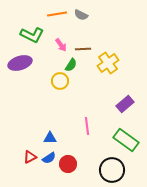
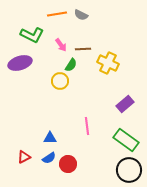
yellow cross: rotated 30 degrees counterclockwise
red triangle: moved 6 px left
black circle: moved 17 px right
